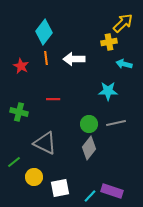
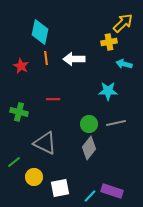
cyan diamond: moved 4 px left; rotated 25 degrees counterclockwise
